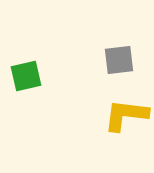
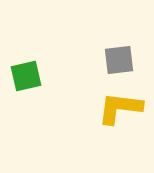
yellow L-shape: moved 6 px left, 7 px up
